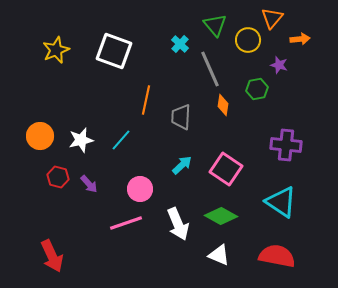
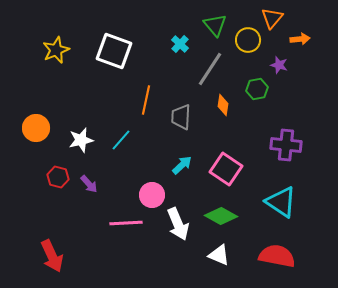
gray line: rotated 57 degrees clockwise
orange circle: moved 4 px left, 8 px up
pink circle: moved 12 px right, 6 px down
pink line: rotated 16 degrees clockwise
